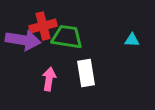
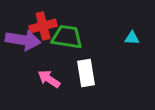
cyan triangle: moved 2 px up
pink arrow: rotated 65 degrees counterclockwise
